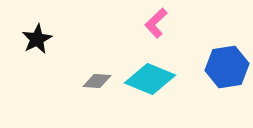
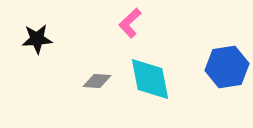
pink L-shape: moved 26 px left
black star: rotated 24 degrees clockwise
cyan diamond: rotated 57 degrees clockwise
